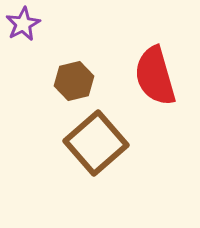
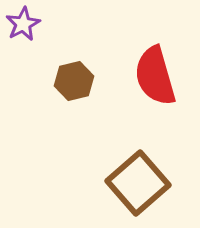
brown square: moved 42 px right, 40 px down
